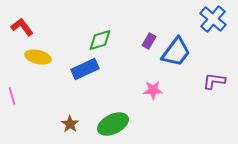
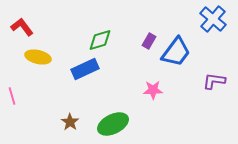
brown star: moved 2 px up
